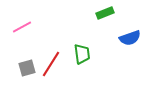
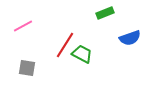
pink line: moved 1 px right, 1 px up
green trapezoid: rotated 55 degrees counterclockwise
red line: moved 14 px right, 19 px up
gray square: rotated 24 degrees clockwise
